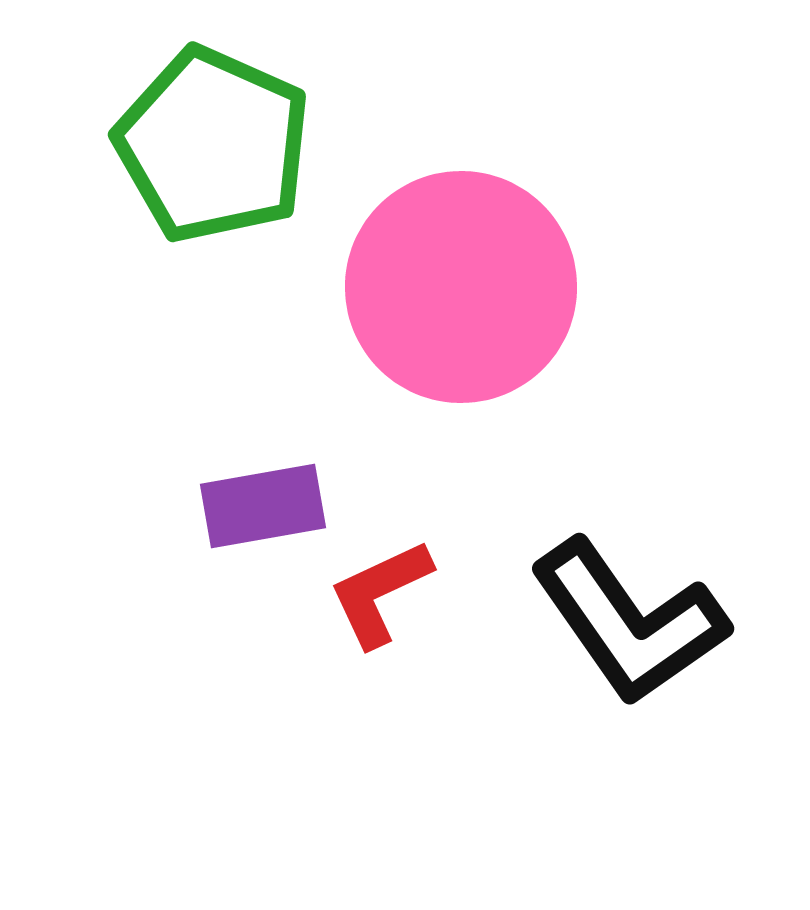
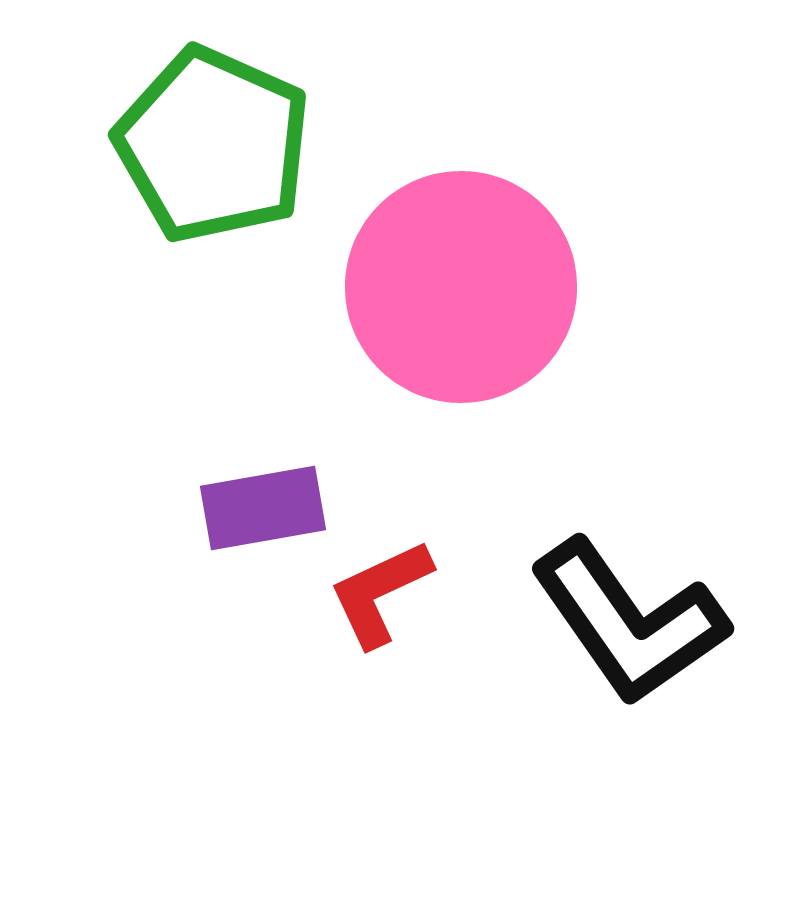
purple rectangle: moved 2 px down
